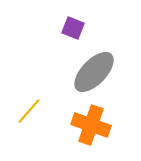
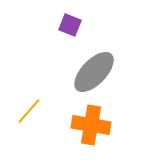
purple square: moved 3 px left, 3 px up
orange cross: rotated 9 degrees counterclockwise
